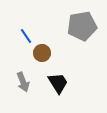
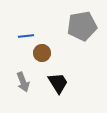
blue line: rotated 63 degrees counterclockwise
